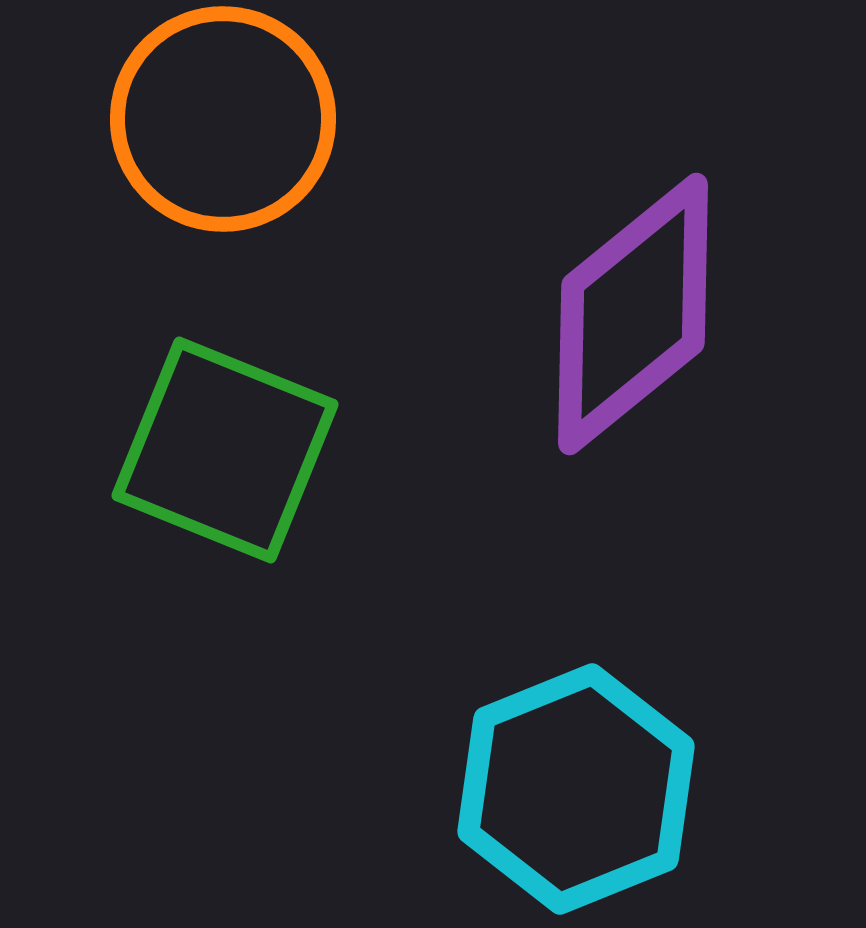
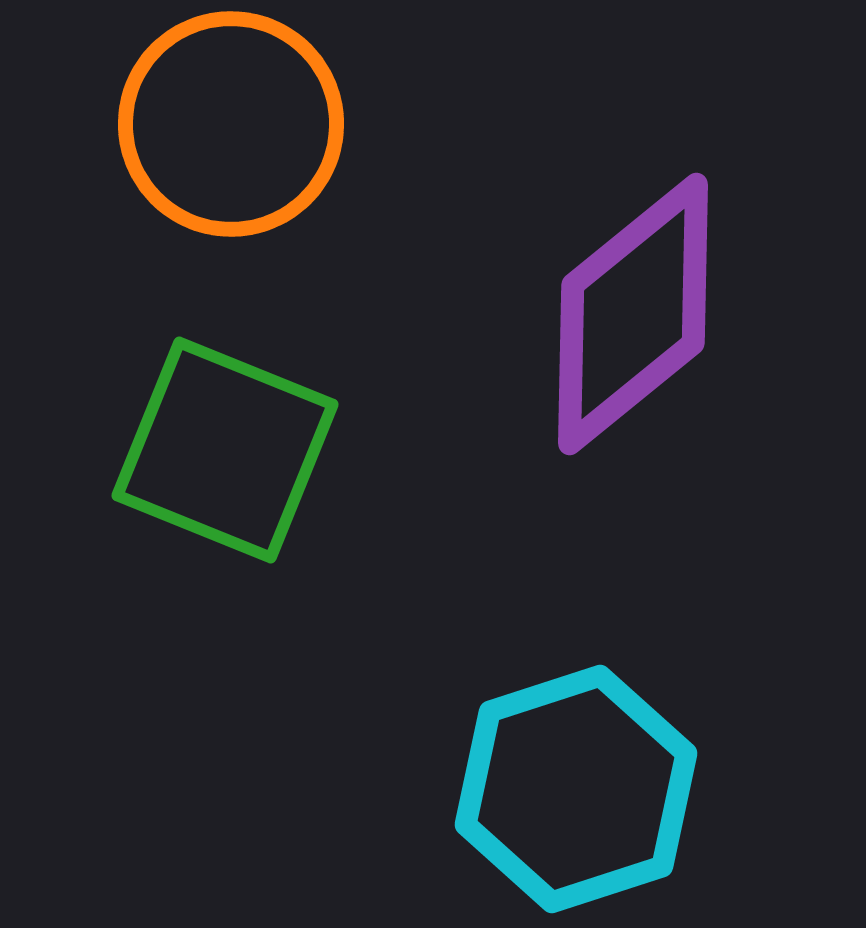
orange circle: moved 8 px right, 5 px down
cyan hexagon: rotated 4 degrees clockwise
